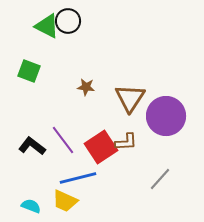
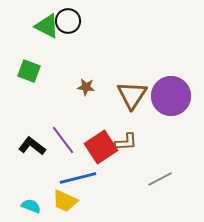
brown triangle: moved 2 px right, 3 px up
purple circle: moved 5 px right, 20 px up
gray line: rotated 20 degrees clockwise
